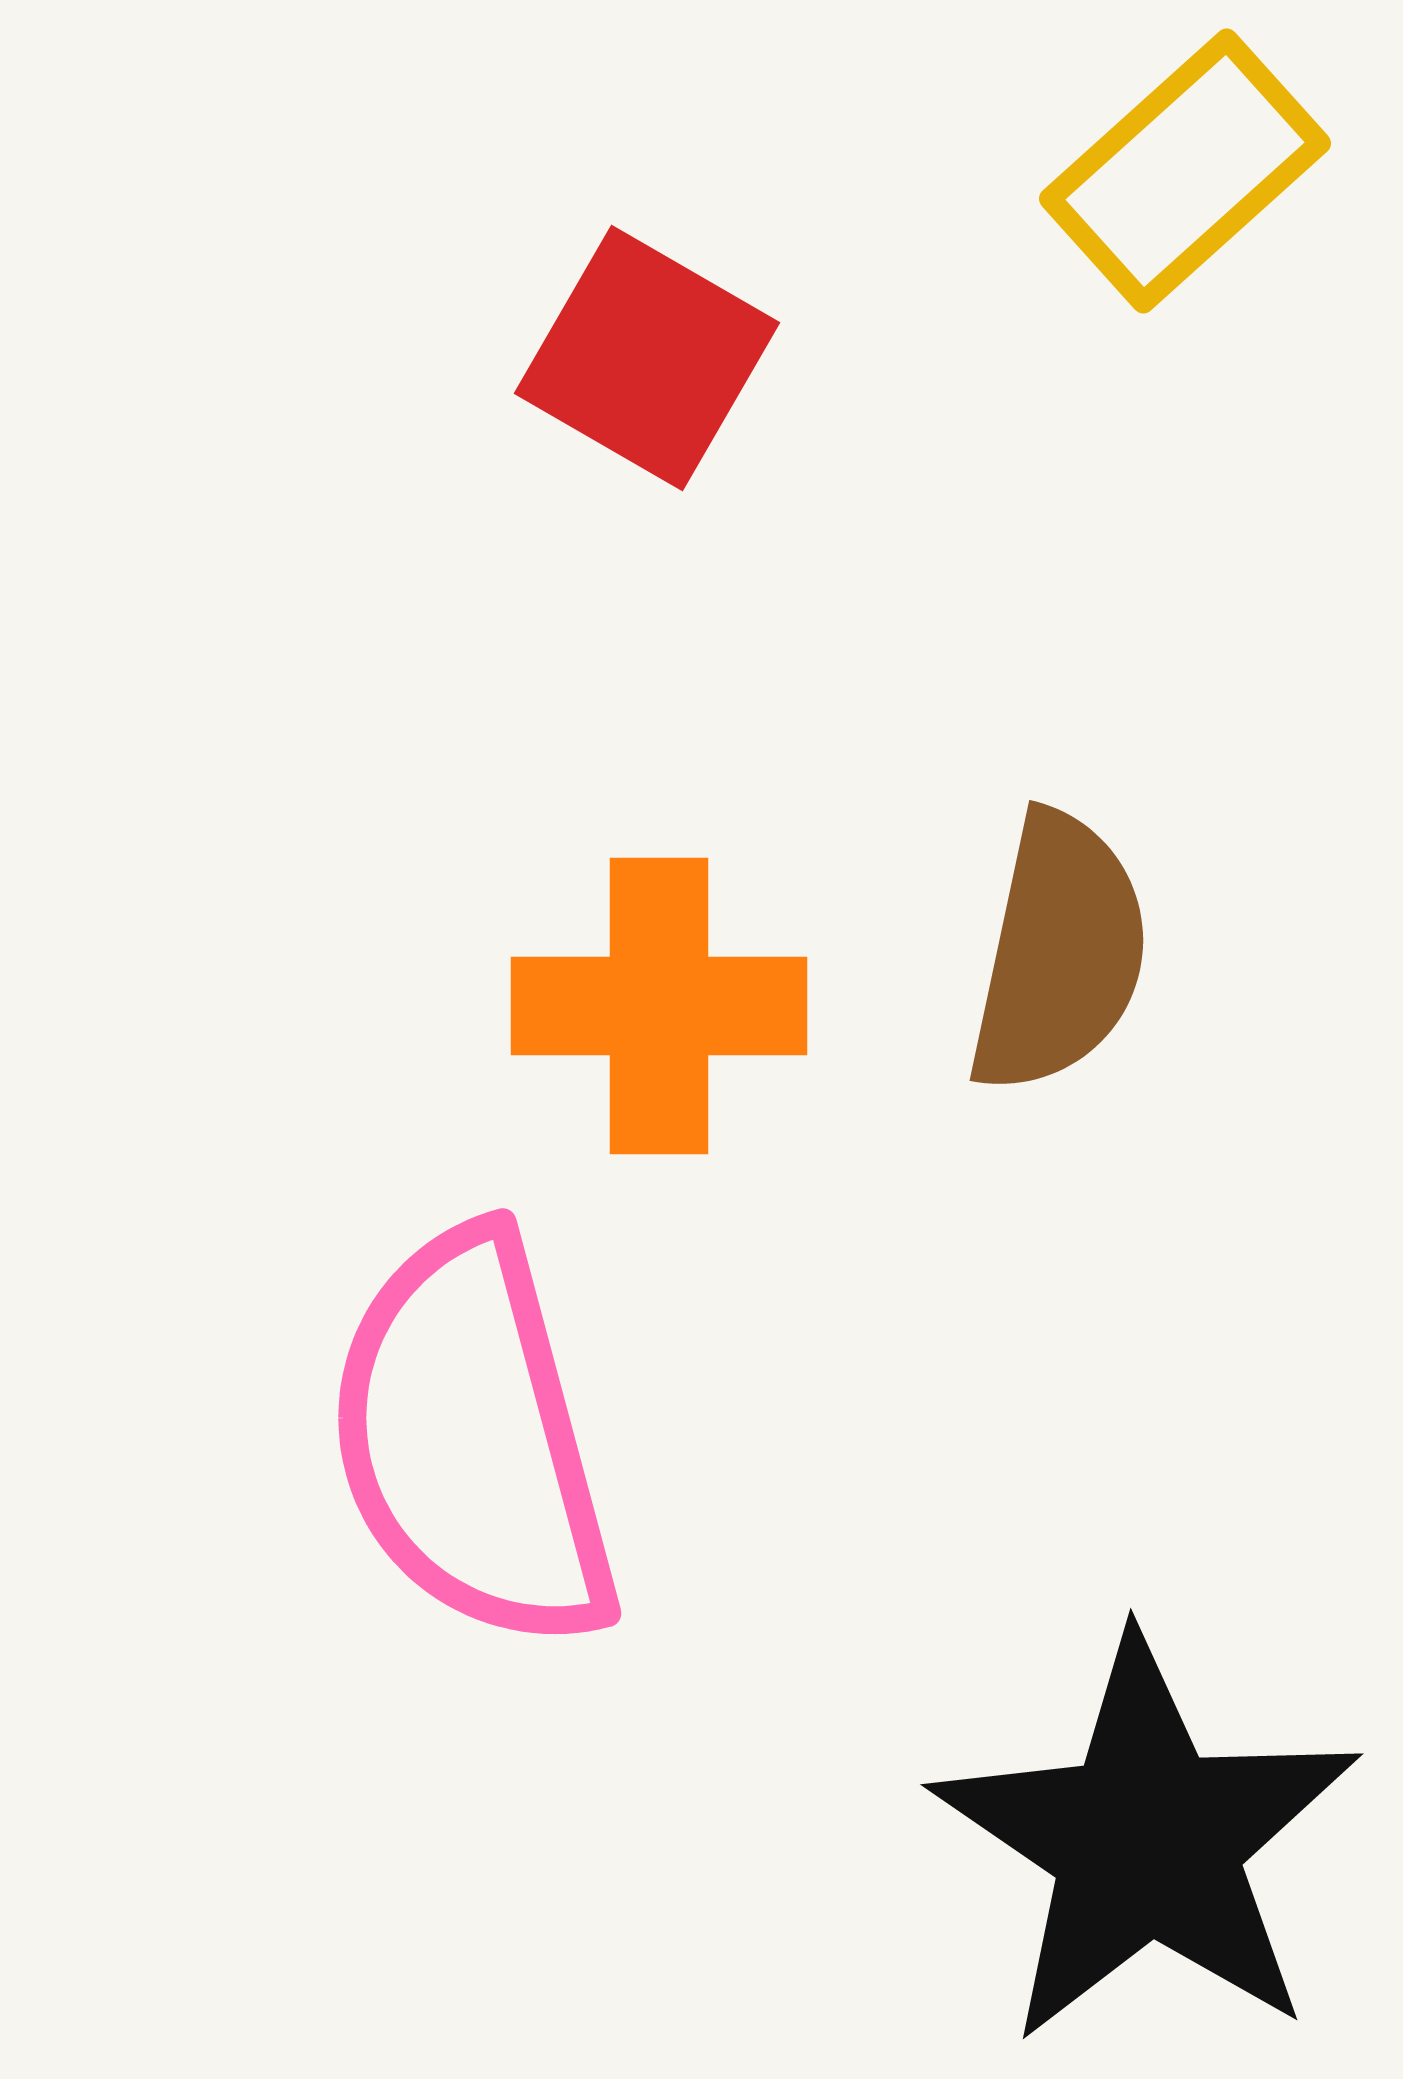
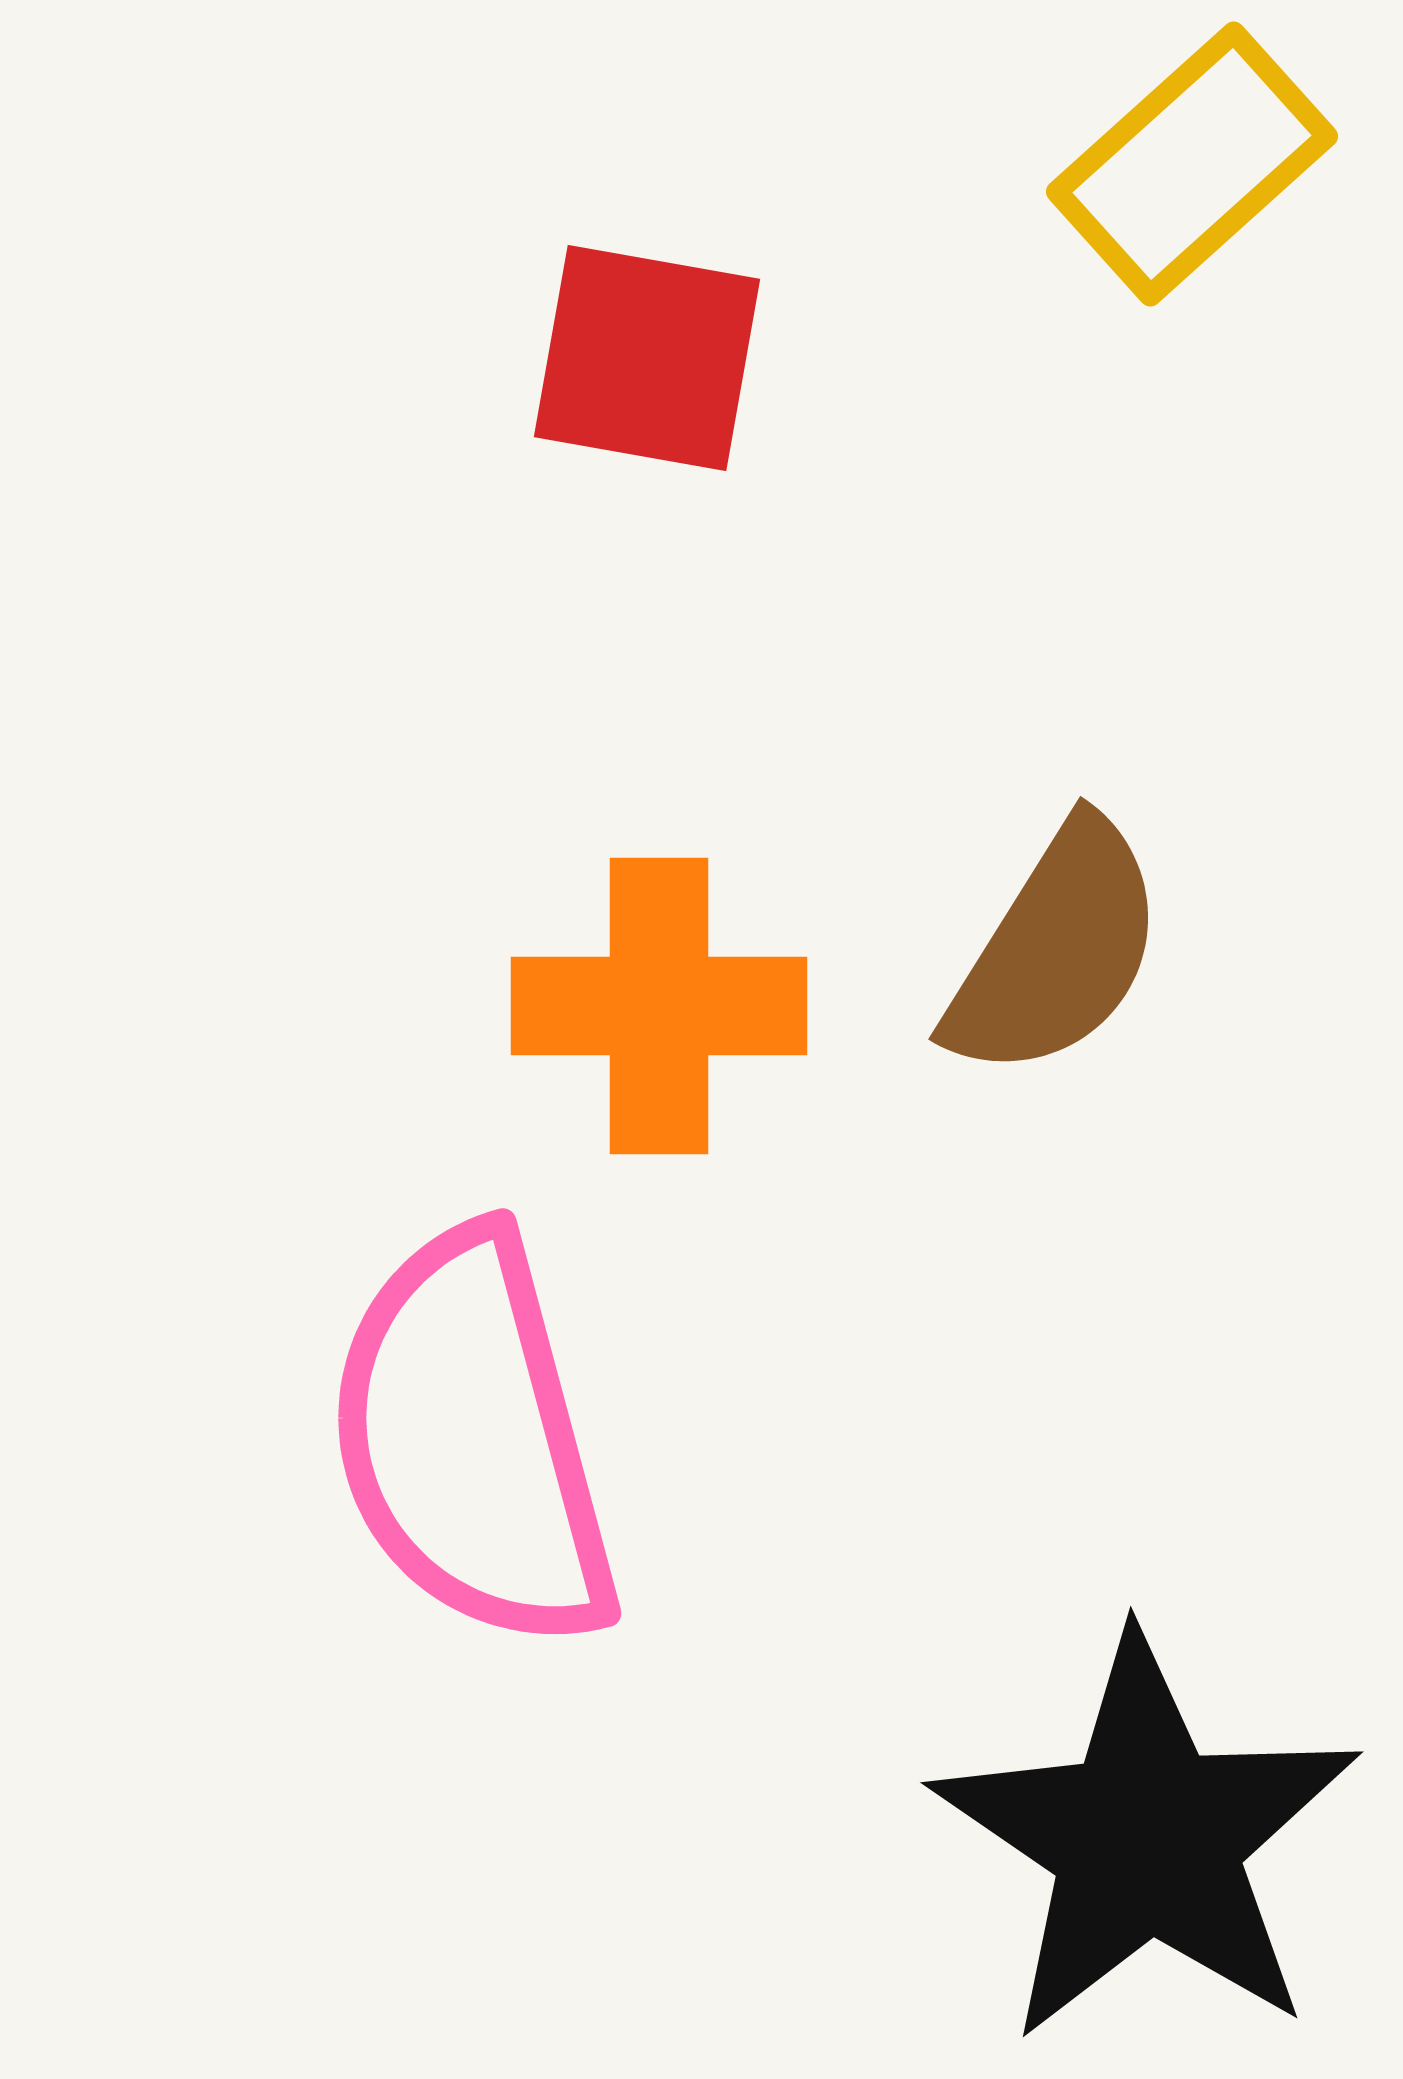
yellow rectangle: moved 7 px right, 7 px up
red square: rotated 20 degrees counterclockwise
brown semicircle: moved 3 px left, 3 px up; rotated 20 degrees clockwise
black star: moved 2 px up
